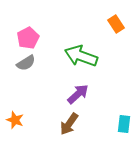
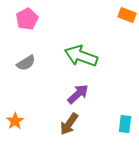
orange rectangle: moved 11 px right, 9 px up; rotated 36 degrees counterclockwise
pink pentagon: moved 1 px left, 19 px up
orange star: moved 1 px down; rotated 18 degrees clockwise
cyan rectangle: moved 1 px right
